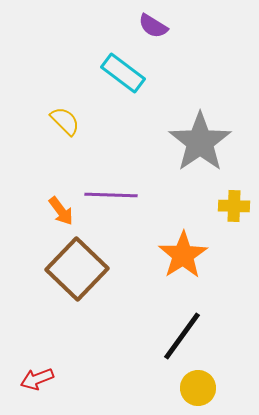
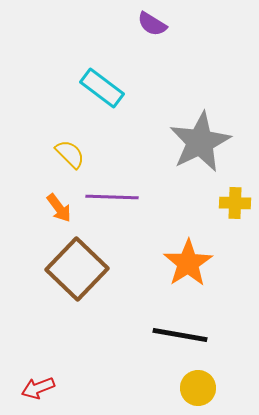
purple semicircle: moved 1 px left, 2 px up
cyan rectangle: moved 21 px left, 15 px down
yellow semicircle: moved 5 px right, 33 px down
gray star: rotated 8 degrees clockwise
purple line: moved 1 px right, 2 px down
yellow cross: moved 1 px right, 3 px up
orange arrow: moved 2 px left, 3 px up
orange star: moved 5 px right, 8 px down
black line: moved 2 px left, 1 px up; rotated 64 degrees clockwise
red arrow: moved 1 px right, 9 px down
